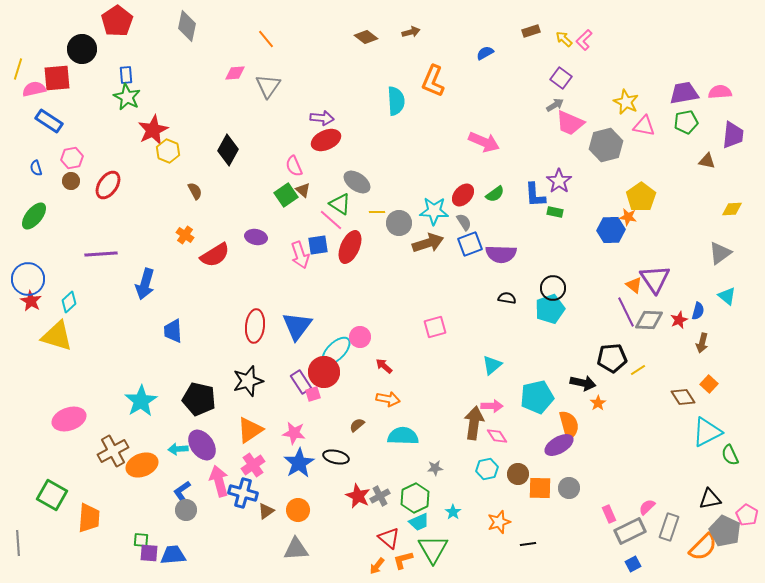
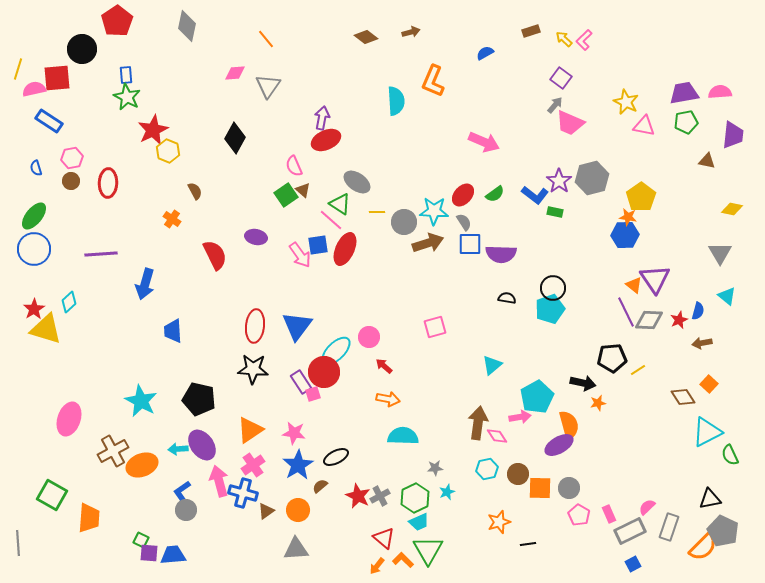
gray arrow at (555, 105): rotated 18 degrees counterclockwise
purple arrow at (322, 118): rotated 85 degrees counterclockwise
gray hexagon at (606, 145): moved 14 px left, 33 px down
black diamond at (228, 150): moved 7 px right, 12 px up
red ellipse at (108, 185): moved 2 px up; rotated 32 degrees counterclockwise
blue L-shape at (535, 195): rotated 48 degrees counterclockwise
yellow diamond at (732, 209): rotated 15 degrees clockwise
gray circle at (399, 223): moved 5 px right, 1 px up
blue hexagon at (611, 230): moved 14 px right, 5 px down
orange cross at (185, 235): moved 13 px left, 16 px up
blue square at (470, 244): rotated 20 degrees clockwise
red ellipse at (350, 247): moved 5 px left, 2 px down
gray triangle at (720, 253): rotated 25 degrees counterclockwise
red semicircle at (215, 255): rotated 84 degrees counterclockwise
pink arrow at (300, 255): rotated 16 degrees counterclockwise
blue circle at (28, 279): moved 6 px right, 30 px up
red star at (31, 301): moved 3 px right, 8 px down; rotated 10 degrees clockwise
yellow triangle at (57, 336): moved 11 px left, 7 px up
pink circle at (360, 337): moved 9 px right
brown arrow at (702, 343): rotated 66 degrees clockwise
black star at (248, 381): moved 5 px right, 12 px up; rotated 20 degrees clockwise
cyan pentagon at (537, 397): rotated 16 degrees counterclockwise
cyan star at (141, 401): rotated 12 degrees counterclockwise
orange star at (598, 403): rotated 21 degrees clockwise
pink arrow at (492, 406): moved 28 px right, 11 px down; rotated 10 degrees counterclockwise
pink ellipse at (69, 419): rotated 52 degrees counterclockwise
brown arrow at (474, 423): moved 4 px right
brown semicircle at (357, 425): moved 37 px left, 61 px down
black ellipse at (336, 457): rotated 40 degrees counterclockwise
blue star at (299, 463): moved 1 px left, 2 px down
cyan star at (453, 512): moved 6 px left, 20 px up; rotated 14 degrees clockwise
pink pentagon at (747, 515): moved 168 px left
gray pentagon at (725, 531): moved 2 px left
red triangle at (389, 538): moved 5 px left
green square at (141, 540): rotated 21 degrees clockwise
green triangle at (433, 549): moved 5 px left, 1 px down
orange L-shape at (403, 560): rotated 60 degrees clockwise
